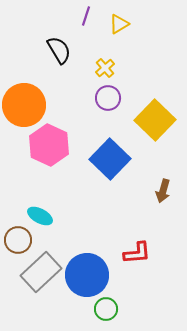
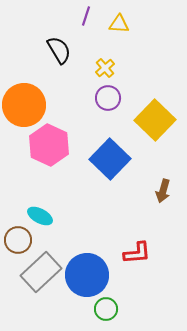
yellow triangle: rotated 35 degrees clockwise
